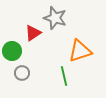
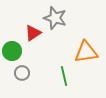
orange triangle: moved 6 px right, 1 px down; rotated 10 degrees clockwise
